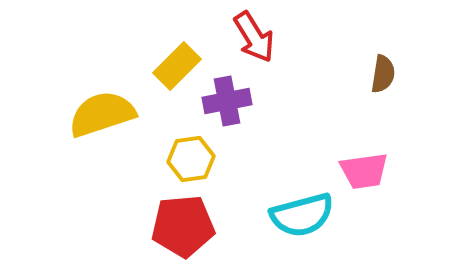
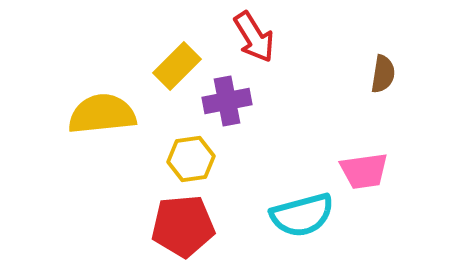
yellow semicircle: rotated 12 degrees clockwise
